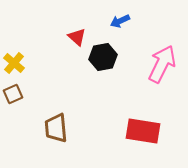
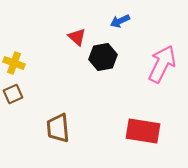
yellow cross: rotated 20 degrees counterclockwise
brown trapezoid: moved 2 px right
